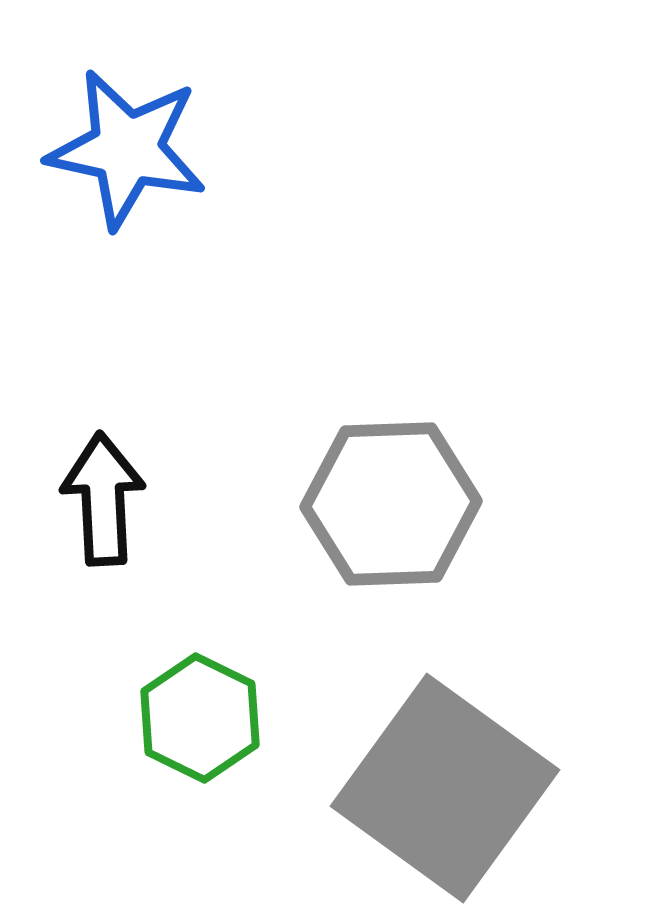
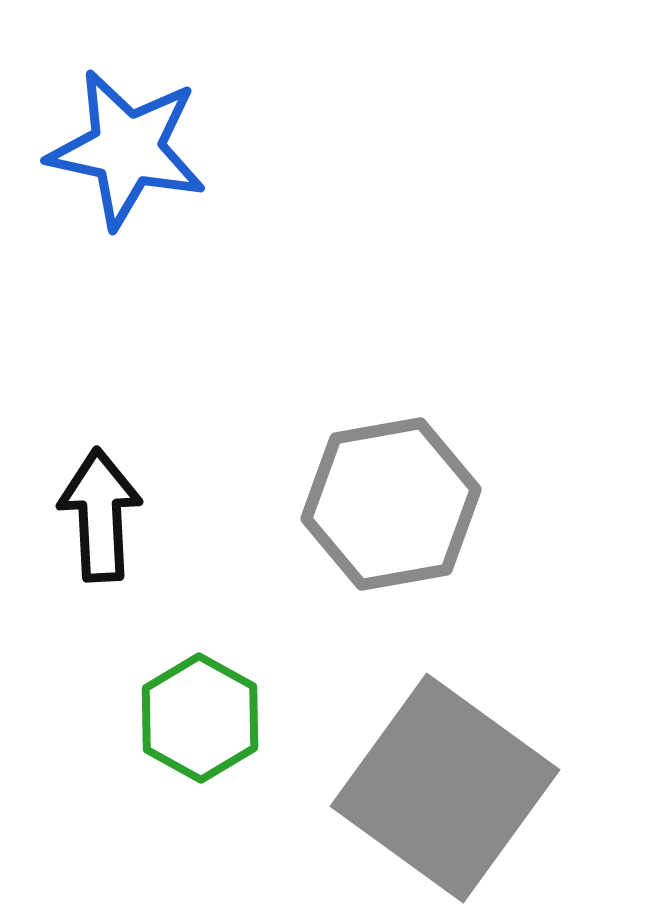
black arrow: moved 3 px left, 16 px down
gray hexagon: rotated 8 degrees counterclockwise
green hexagon: rotated 3 degrees clockwise
